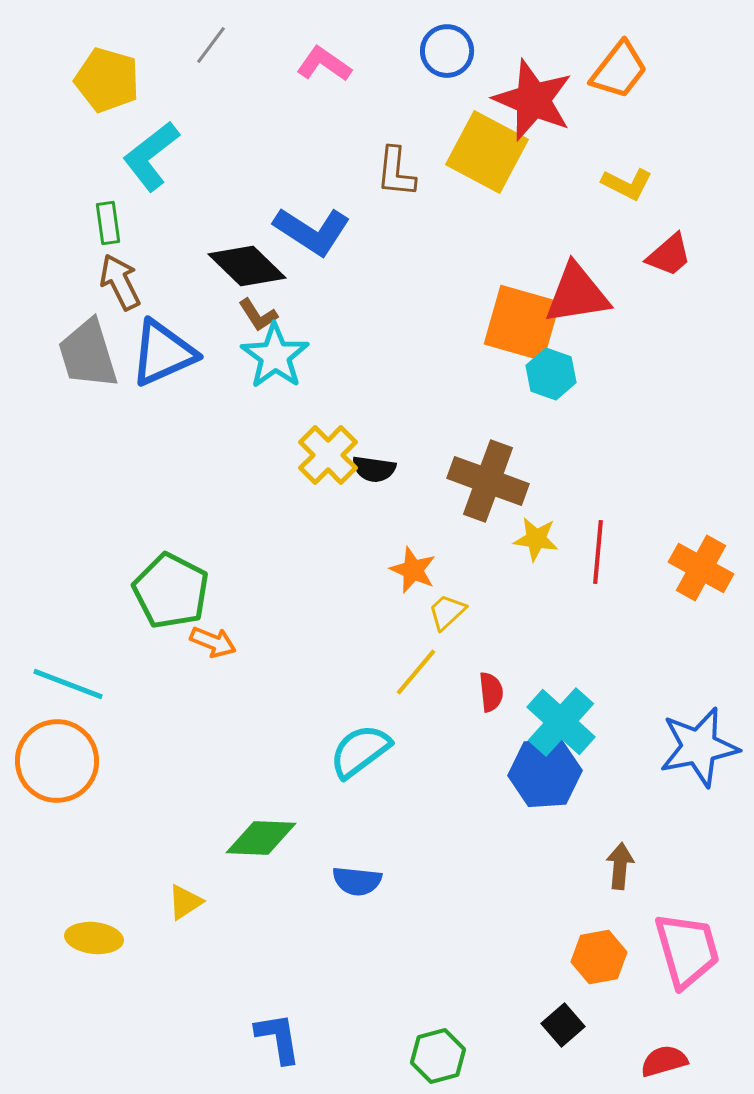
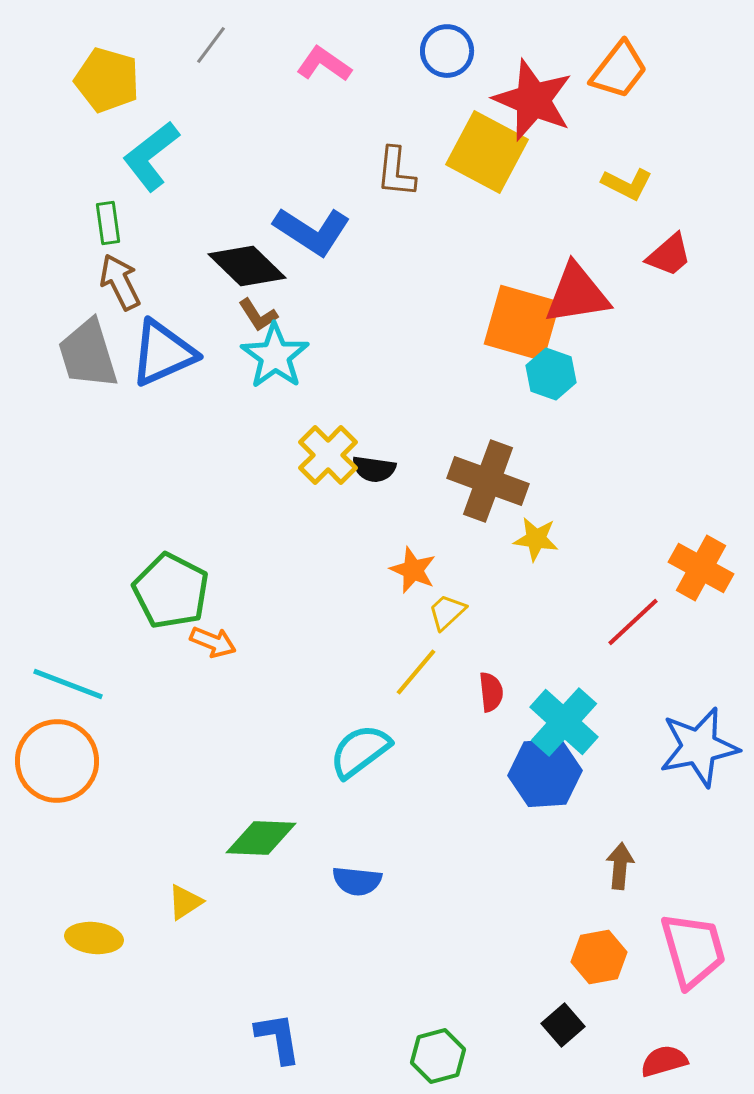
red line at (598, 552): moved 35 px right, 70 px down; rotated 42 degrees clockwise
cyan cross at (561, 722): moved 3 px right
pink trapezoid at (687, 950): moved 6 px right
